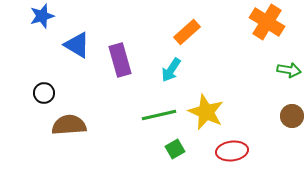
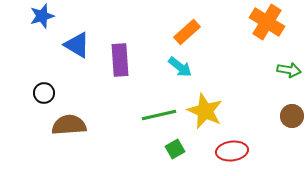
purple rectangle: rotated 12 degrees clockwise
cyan arrow: moved 9 px right, 3 px up; rotated 85 degrees counterclockwise
yellow star: moved 1 px left, 1 px up
